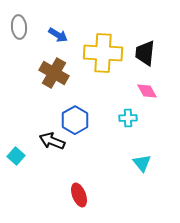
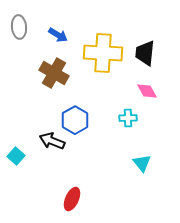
red ellipse: moved 7 px left, 4 px down; rotated 45 degrees clockwise
